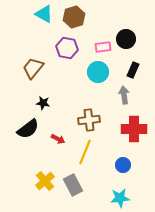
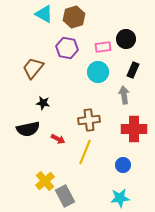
black semicircle: rotated 25 degrees clockwise
gray rectangle: moved 8 px left, 11 px down
